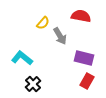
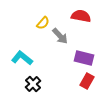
gray arrow: rotated 12 degrees counterclockwise
